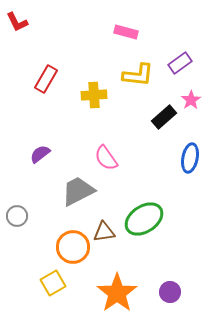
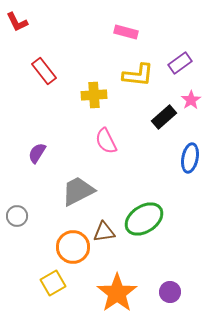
red rectangle: moved 2 px left, 8 px up; rotated 68 degrees counterclockwise
purple semicircle: moved 3 px left, 1 px up; rotated 20 degrees counterclockwise
pink semicircle: moved 17 px up; rotated 8 degrees clockwise
